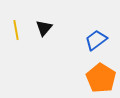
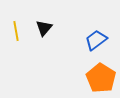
yellow line: moved 1 px down
